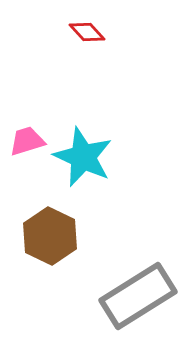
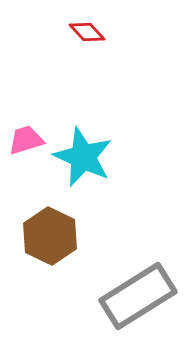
pink trapezoid: moved 1 px left, 1 px up
